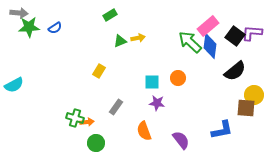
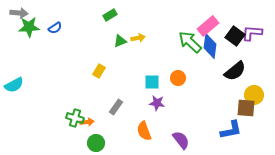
blue L-shape: moved 9 px right
